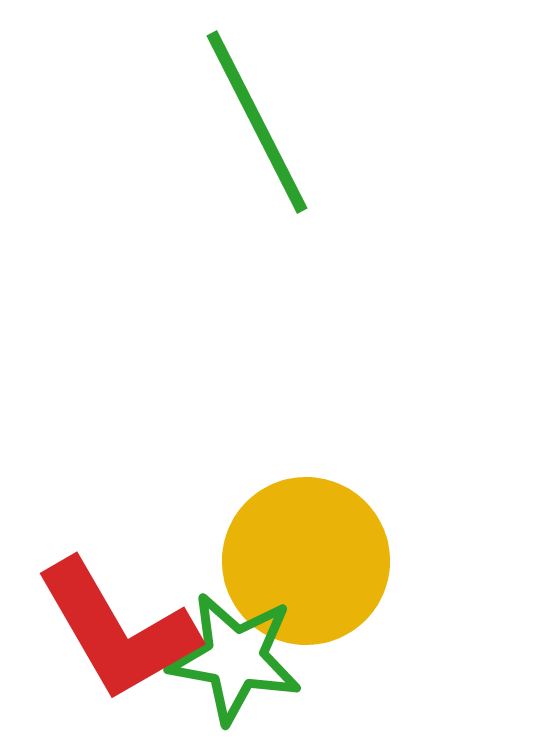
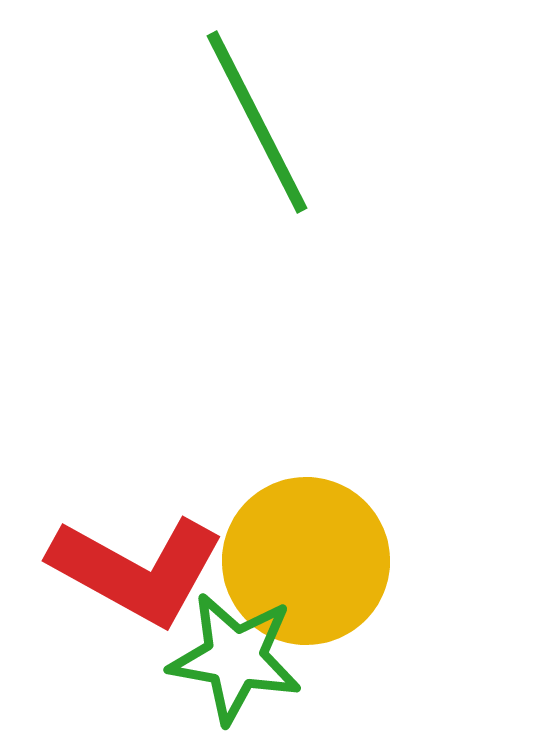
red L-shape: moved 20 px right, 60 px up; rotated 31 degrees counterclockwise
